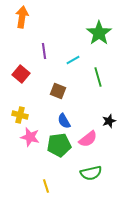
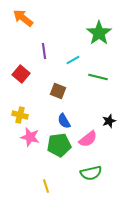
orange arrow: moved 1 px right, 1 px down; rotated 60 degrees counterclockwise
green line: rotated 60 degrees counterclockwise
